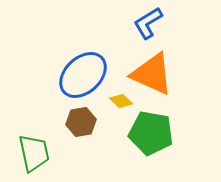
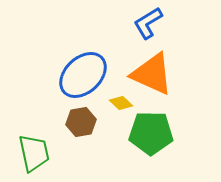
yellow diamond: moved 2 px down
green pentagon: rotated 9 degrees counterclockwise
